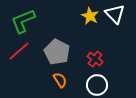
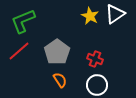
white triangle: rotated 40 degrees clockwise
gray pentagon: rotated 10 degrees clockwise
red cross: rotated 14 degrees counterclockwise
